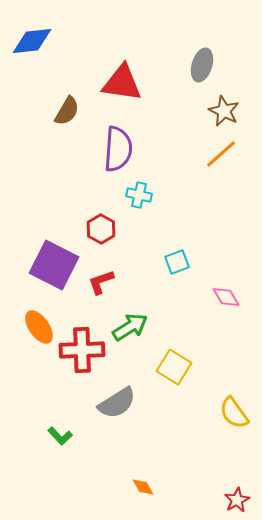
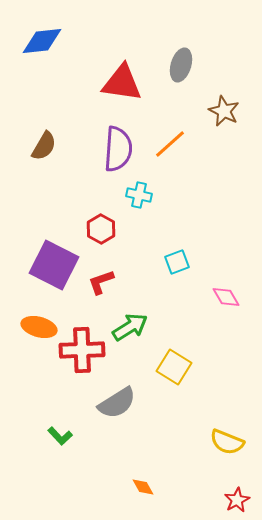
blue diamond: moved 10 px right
gray ellipse: moved 21 px left
brown semicircle: moved 23 px left, 35 px down
orange line: moved 51 px left, 10 px up
orange ellipse: rotated 40 degrees counterclockwise
yellow semicircle: moved 7 px left, 29 px down; rotated 32 degrees counterclockwise
